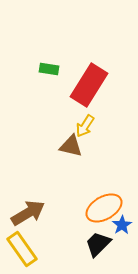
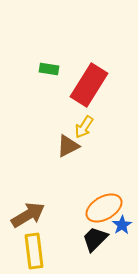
yellow arrow: moved 1 px left, 1 px down
brown triangle: moved 3 px left; rotated 40 degrees counterclockwise
brown arrow: moved 2 px down
black trapezoid: moved 3 px left, 5 px up
yellow rectangle: moved 12 px right, 2 px down; rotated 28 degrees clockwise
